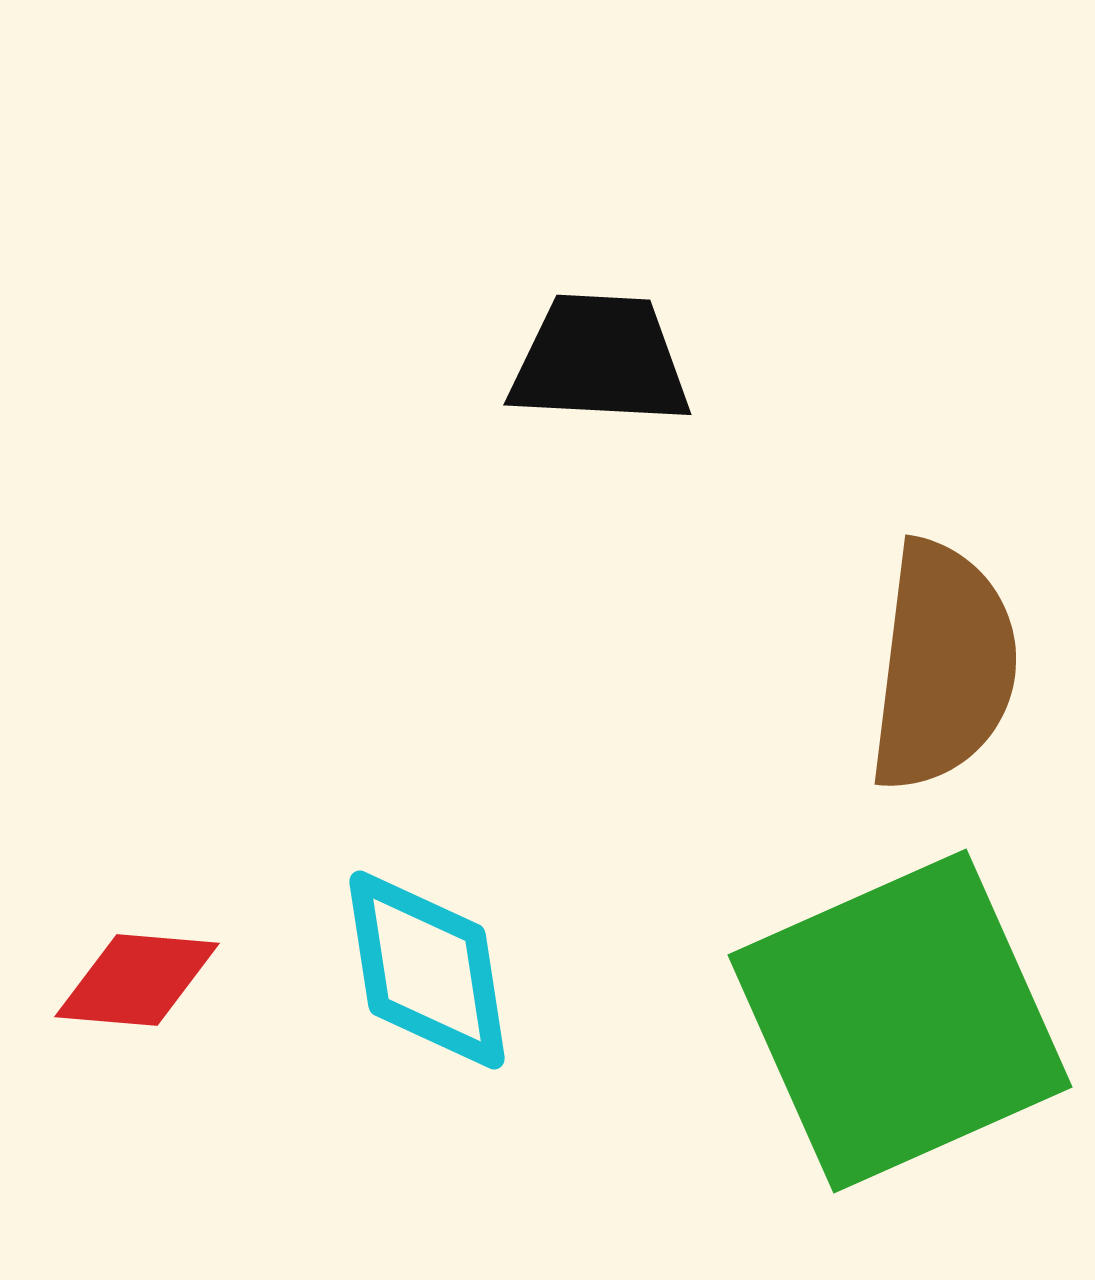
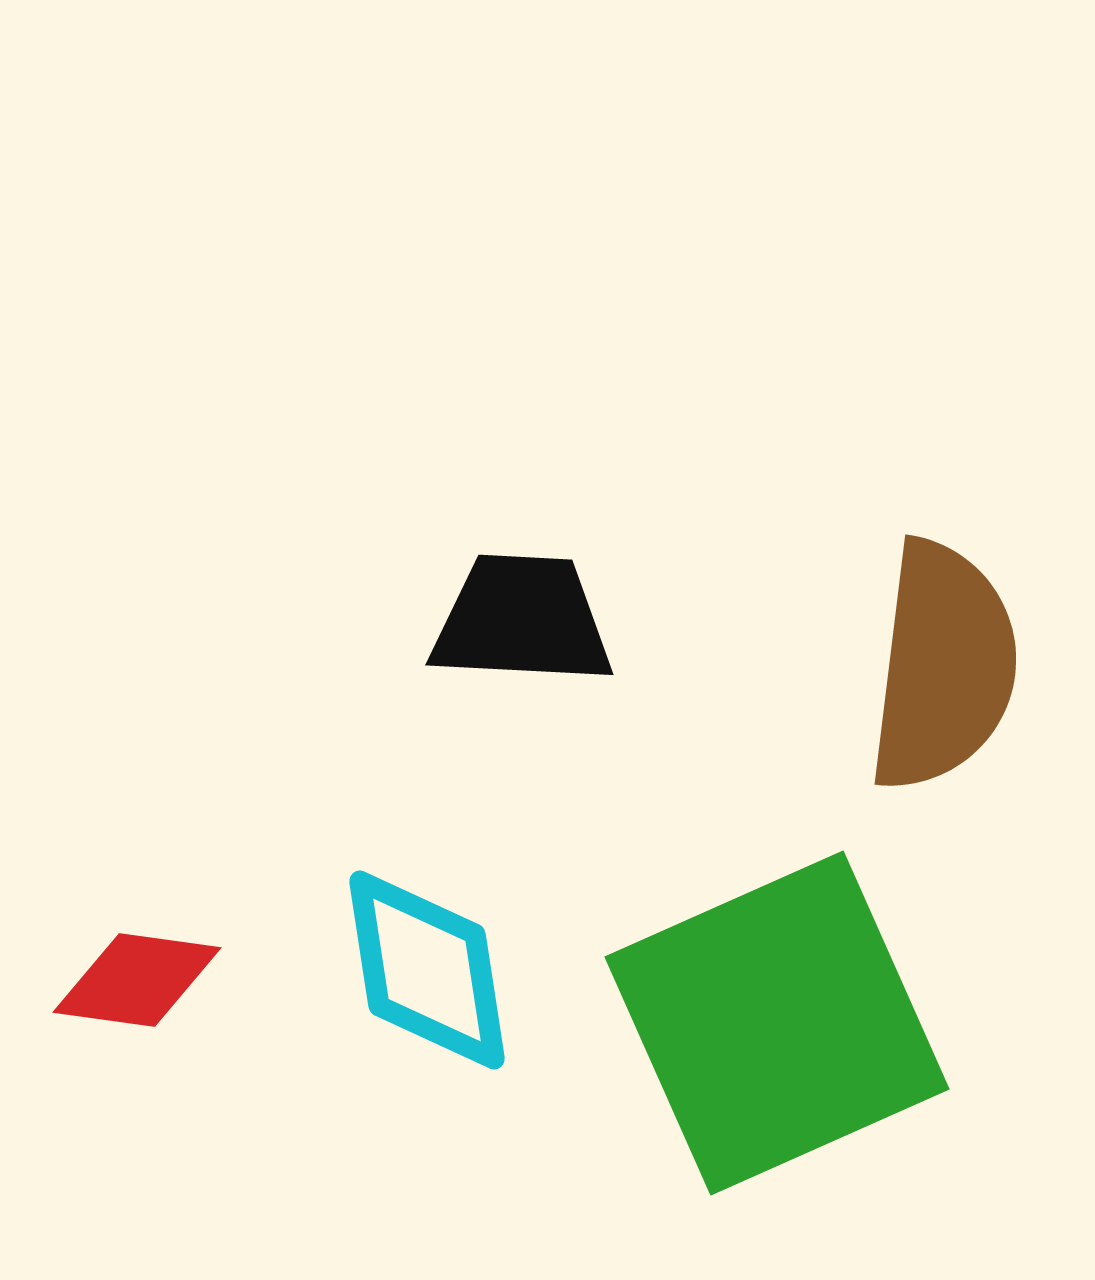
black trapezoid: moved 78 px left, 260 px down
red diamond: rotated 3 degrees clockwise
green square: moved 123 px left, 2 px down
